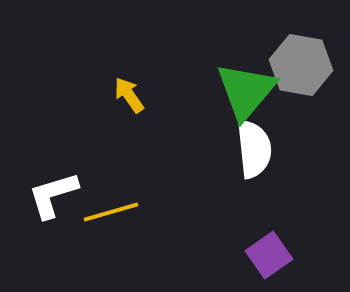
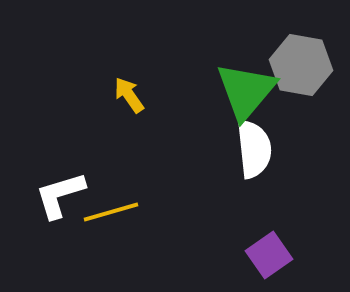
white L-shape: moved 7 px right
